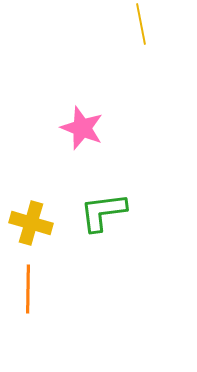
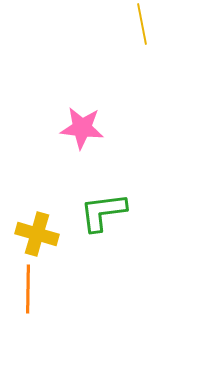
yellow line: moved 1 px right
pink star: rotated 15 degrees counterclockwise
yellow cross: moved 6 px right, 11 px down
